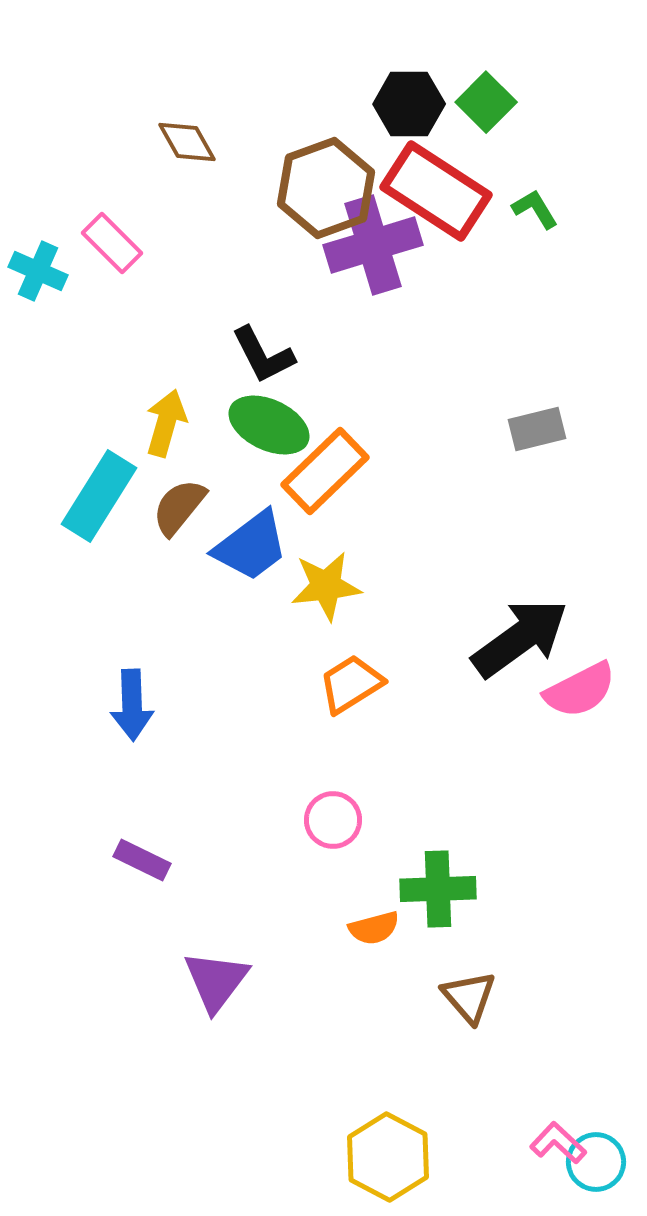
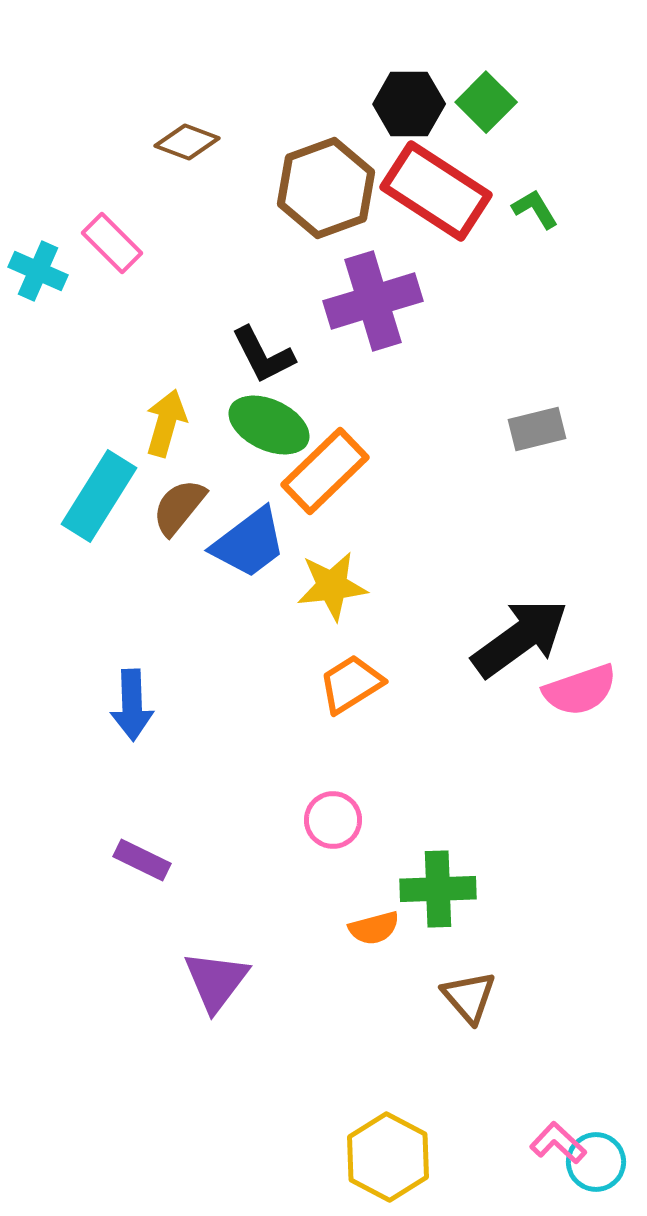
brown diamond: rotated 40 degrees counterclockwise
purple cross: moved 56 px down
blue trapezoid: moved 2 px left, 3 px up
yellow star: moved 6 px right
pink semicircle: rotated 8 degrees clockwise
